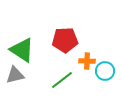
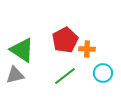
red pentagon: rotated 25 degrees counterclockwise
orange cross: moved 12 px up
cyan circle: moved 2 px left, 2 px down
green line: moved 3 px right, 4 px up
